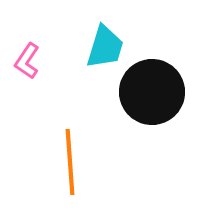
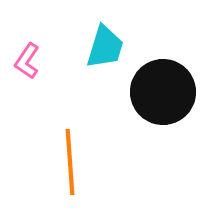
black circle: moved 11 px right
